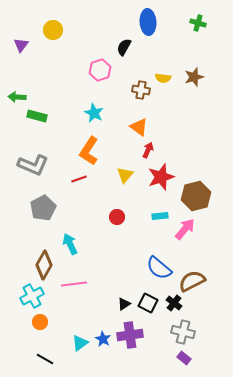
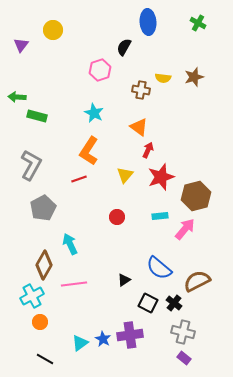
green cross: rotated 14 degrees clockwise
gray L-shape: moved 2 px left; rotated 84 degrees counterclockwise
brown semicircle: moved 5 px right
black triangle: moved 24 px up
